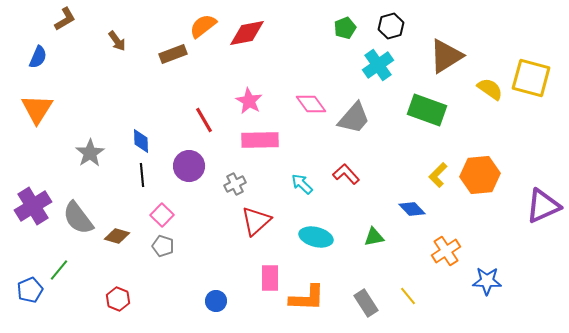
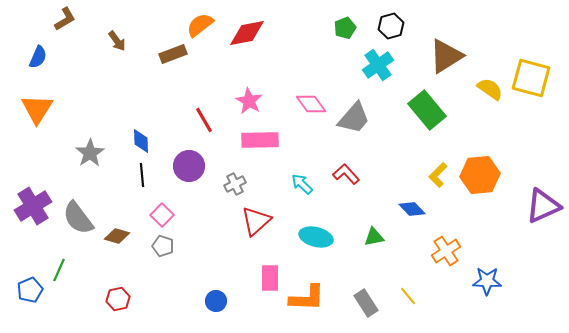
orange semicircle at (203, 26): moved 3 px left, 1 px up
green rectangle at (427, 110): rotated 30 degrees clockwise
green line at (59, 270): rotated 15 degrees counterclockwise
red hexagon at (118, 299): rotated 25 degrees clockwise
